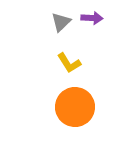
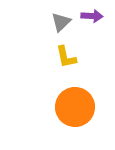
purple arrow: moved 2 px up
yellow L-shape: moved 3 px left, 6 px up; rotated 20 degrees clockwise
